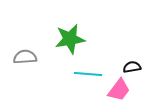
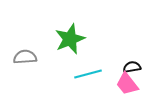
green star: rotated 12 degrees counterclockwise
cyan line: rotated 20 degrees counterclockwise
pink trapezoid: moved 8 px right, 6 px up; rotated 105 degrees clockwise
